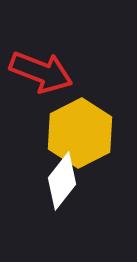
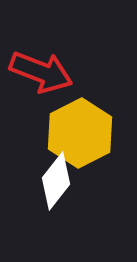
white diamond: moved 6 px left
